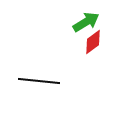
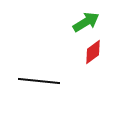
red diamond: moved 10 px down
